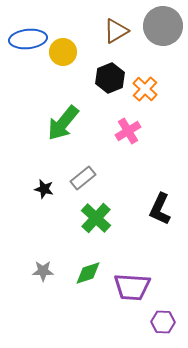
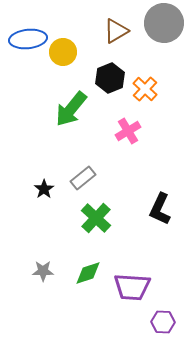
gray circle: moved 1 px right, 3 px up
green arrow: moved 8 px right, 14 px up
black star: rotated 24 degrees clockwise
